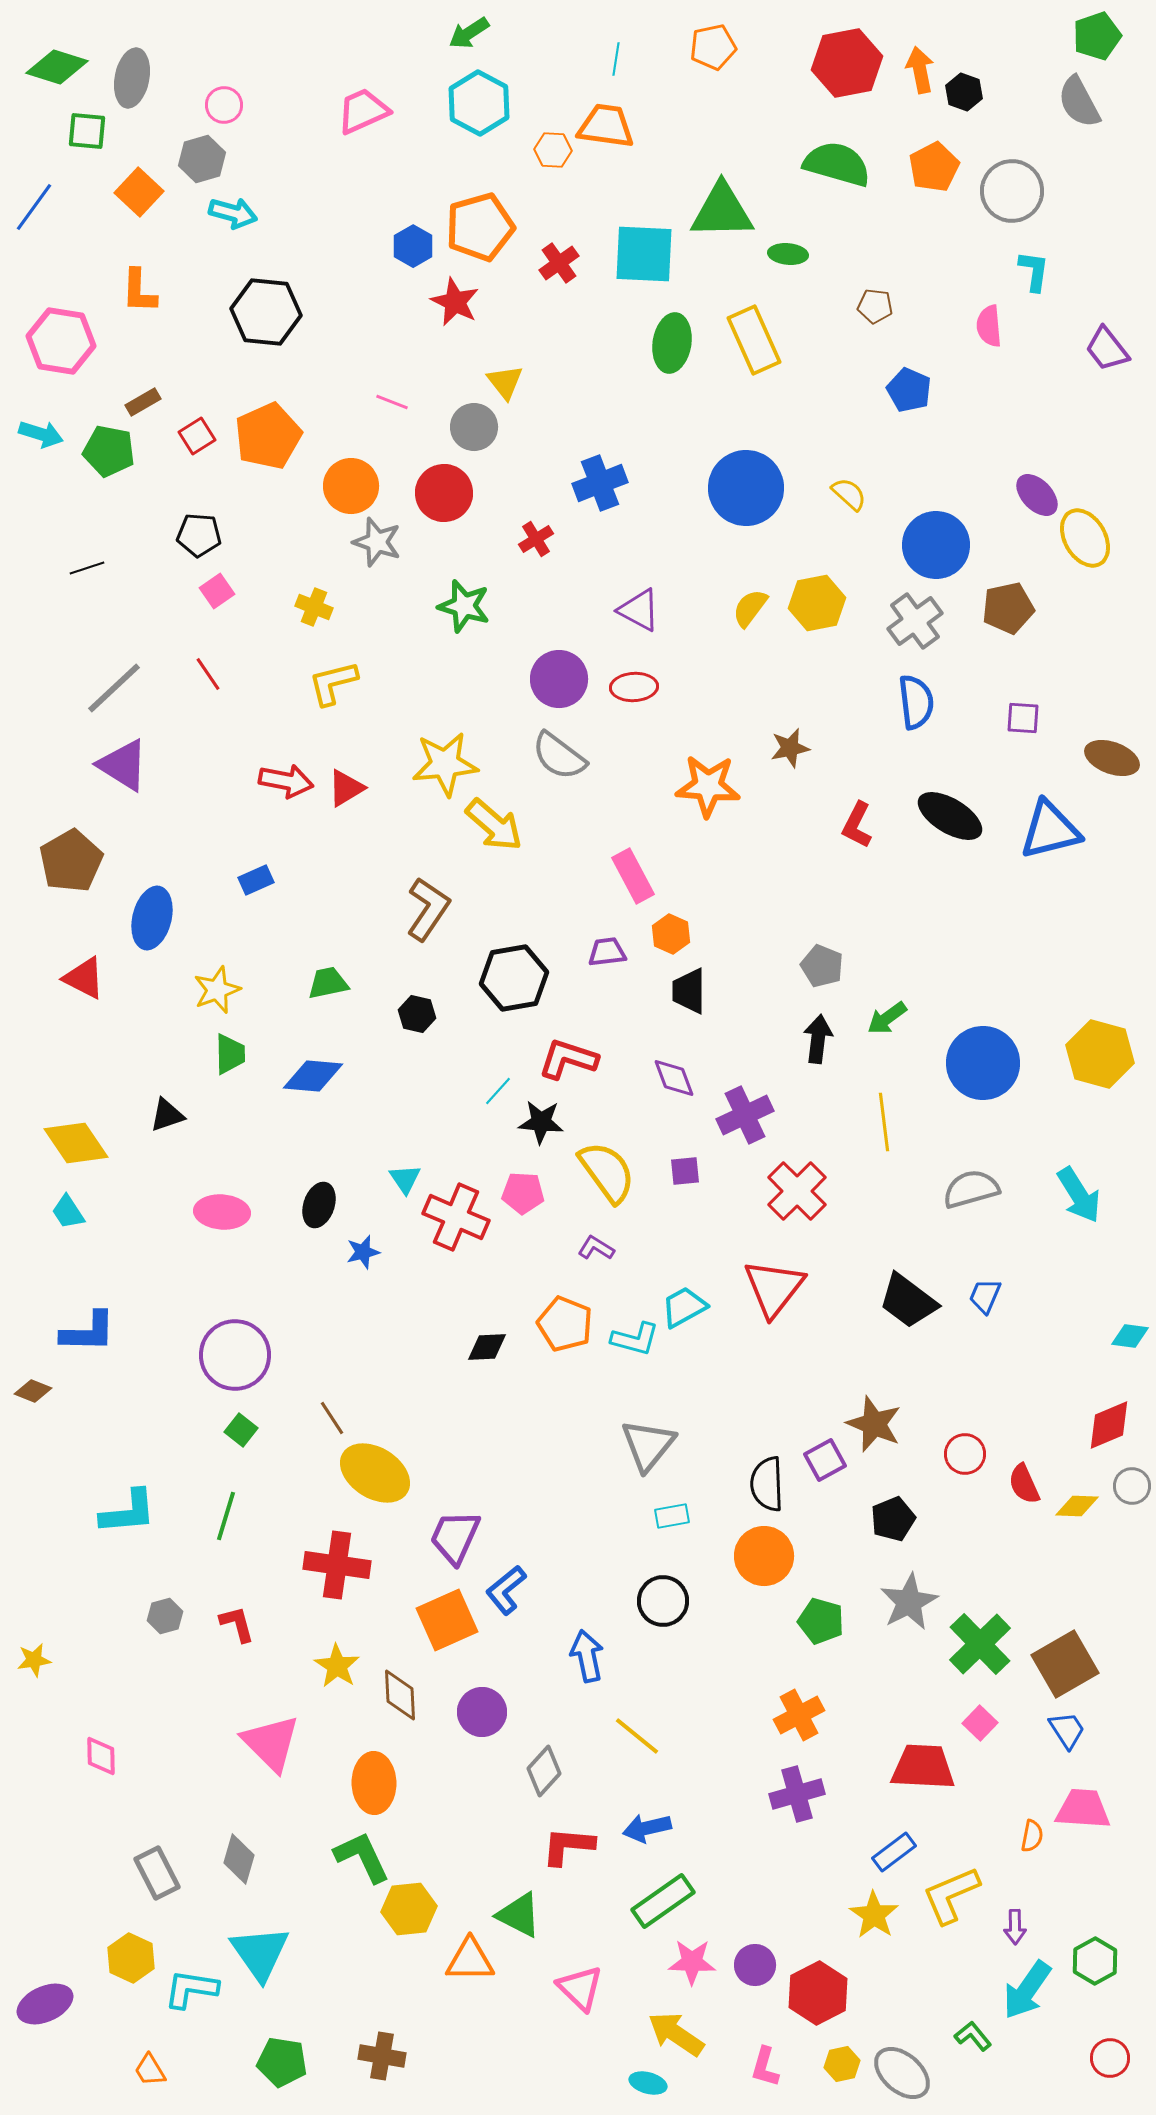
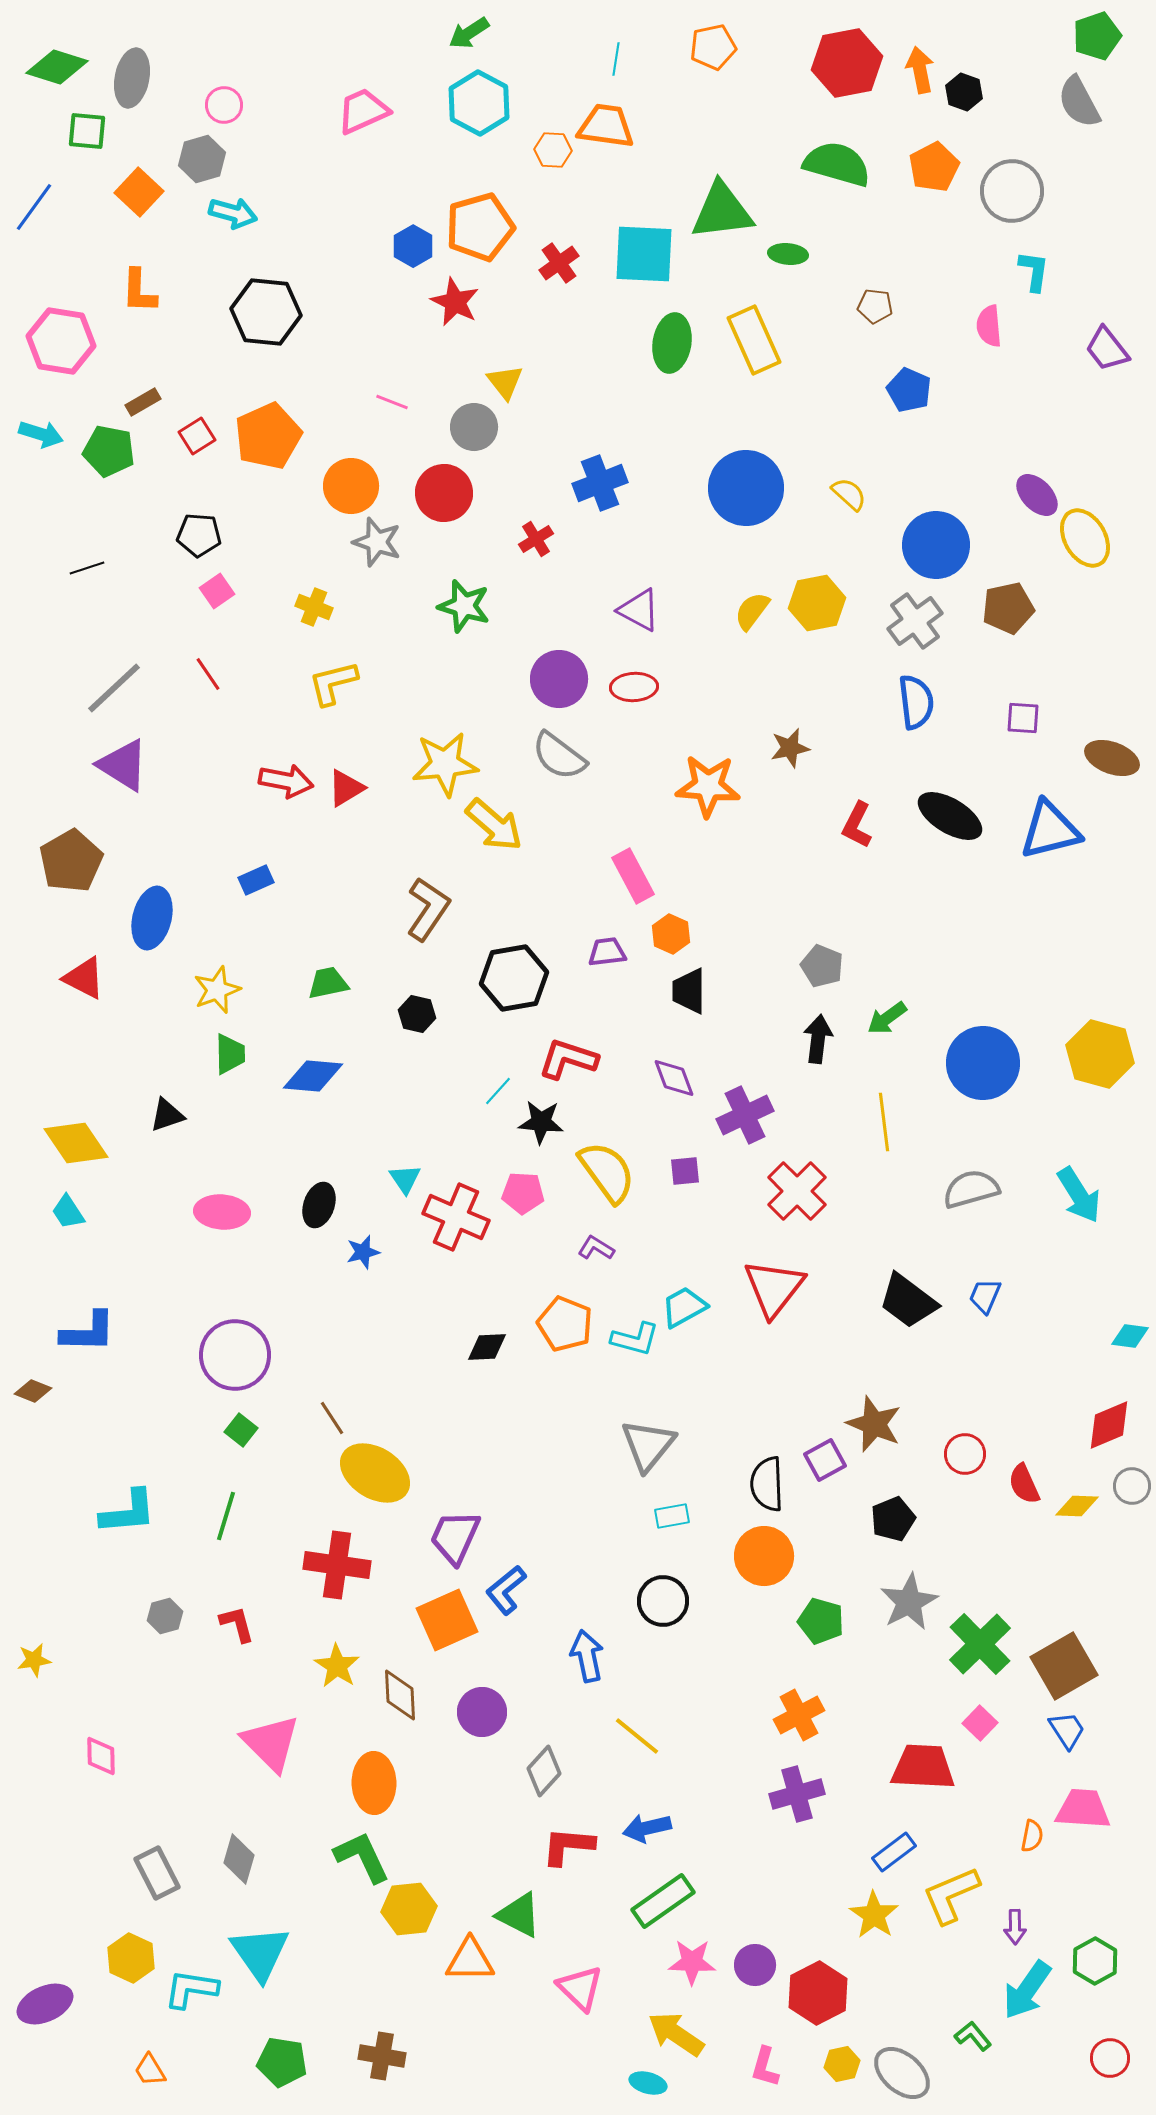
green triangle at (722, 211): rotated 6 degrees counterclockwise
yellow semicircle at (750, 608): moved 2 px right, 3 px down
brown square at (1065, 1664): moved 1 px left, 2 px down
